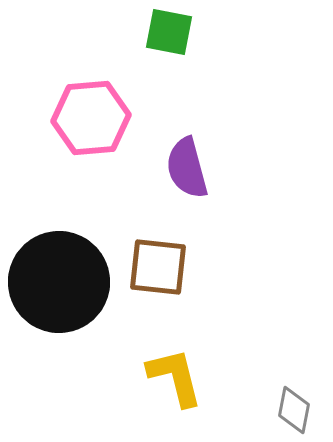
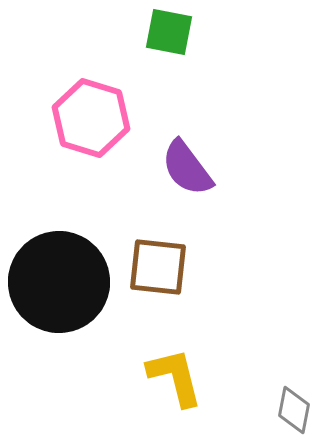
pink hexagon: rotated 22 degrees clockwise
purple semicircle: rotated 22 degrees counterclockwise
